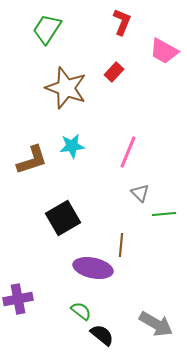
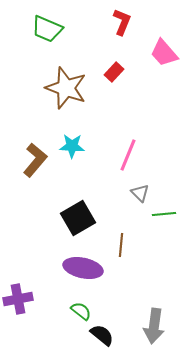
green trapezoid: rotated 100 degrees counterclockwise
pink trapezoid: moved 2 px down; rotated 20 degrees clockwise
cyan star: rotated 10 degrees clockwise
pink line: moved 3 px down
brown L-shape: moved 3 px right; rotated 32 degrees counterclockwise
black square: moved 15 px right
purple ellipse: moved 10 px left
gray arrow: moved 2 px left, 2 px down; rotated 68 degrees clockwise
